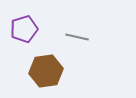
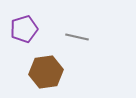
brown hexagon: moved 1 px down
